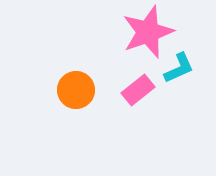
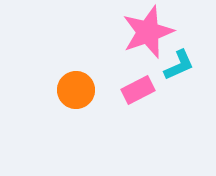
cyan L-shape: moved 3 px up
pink rectangle: rotated 12 degrees clockwise
